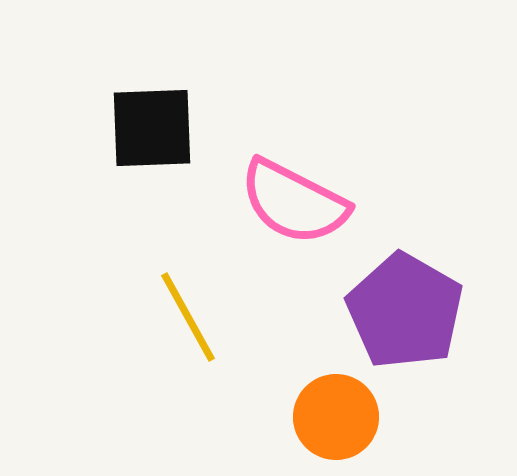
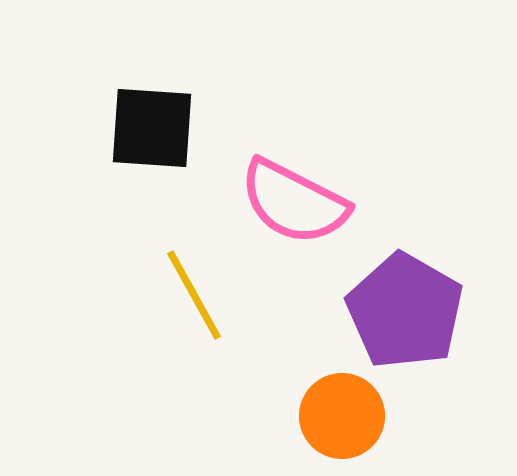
black square: rotated 6 degrees clockwise
yellow line: moved 6 px right, 22 px up
orange circle: moved 6 px right, 1 px up
